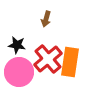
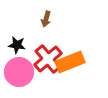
orange rectangle: rotated 60 degrees clockwise
